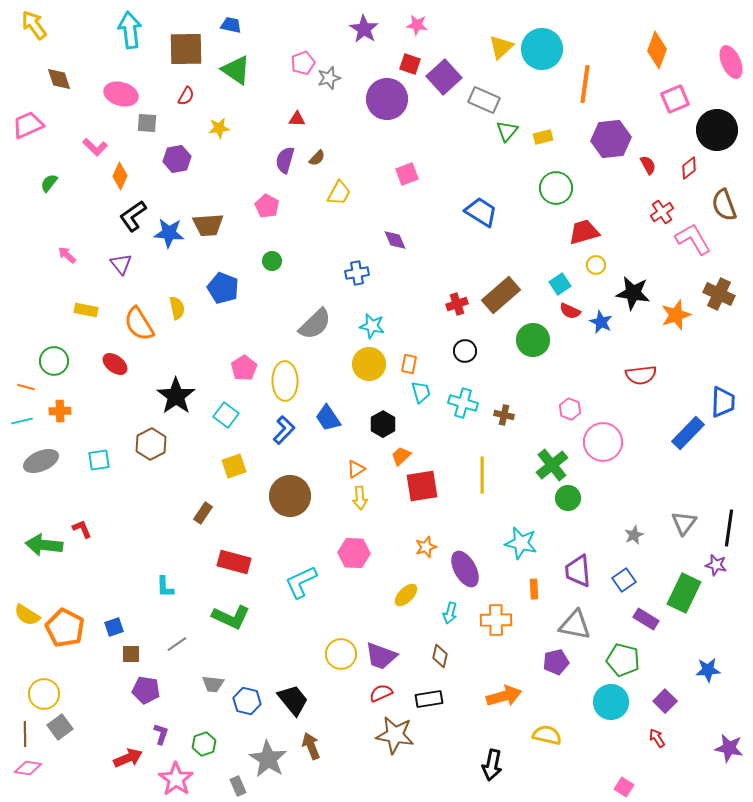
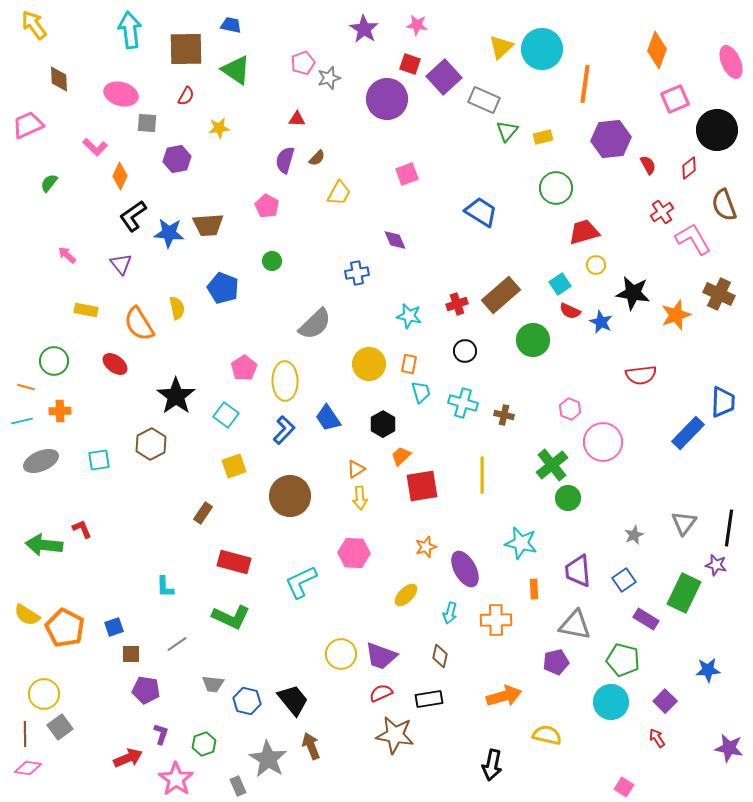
brown diamond at (59, 79): rotated 16 degrees clockwise
cyan star at (372, 326): moved 37 px right, 10 px up
